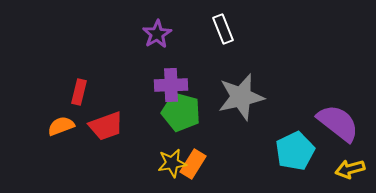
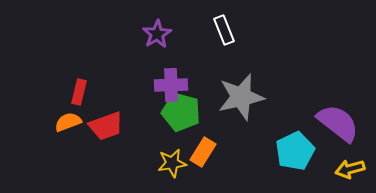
white rectangle: moved 1 px right, 1 px down
orange semicircle: moved 7 px right, 4 px up
orange rectangle: moved 10 px right, 12 px up
